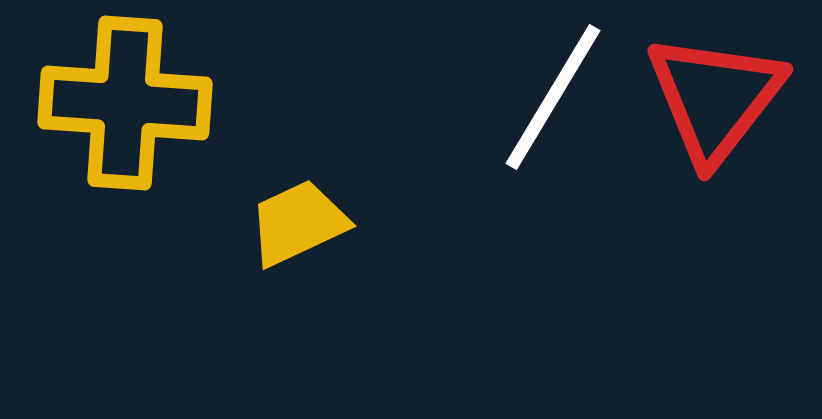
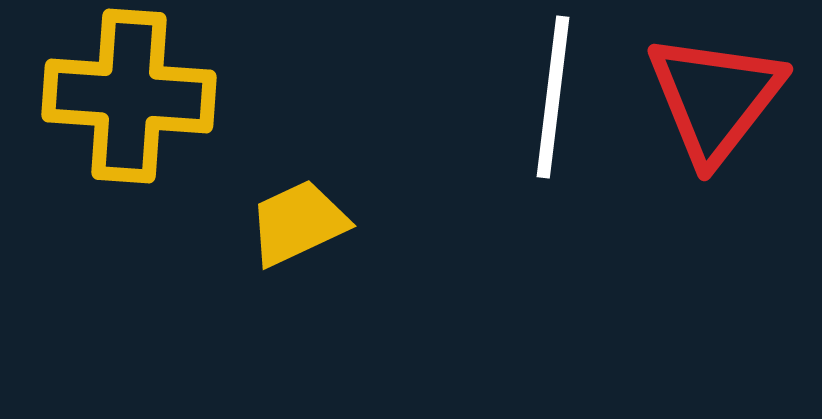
white line: rotated 24 degrees counterclockwise
yellow cross: moved 4 px right, 7 px up
